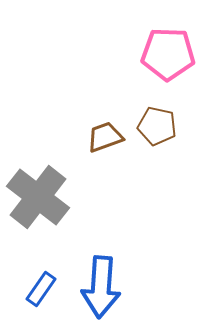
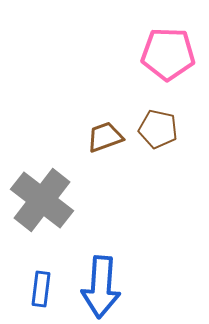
brown pentagon: moved 1 px right, 3 px down
gray cross: moved 4 px right, 3 px down
blue rectangle: rotated 28 degrees counterclockwise
